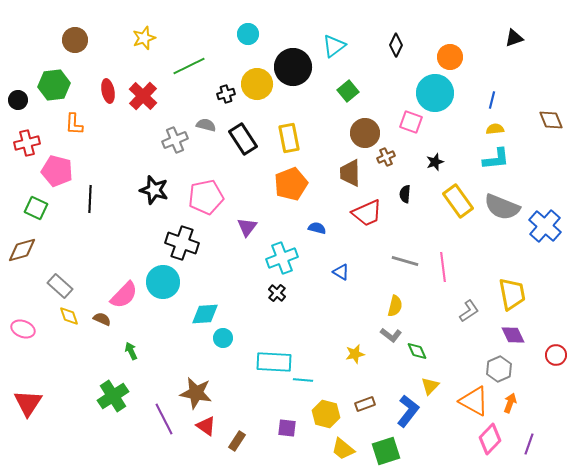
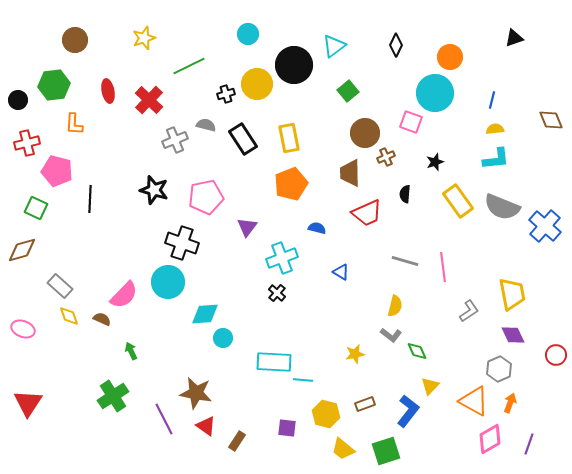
black circle at (293, 67): moved 1 px right, 2 px up
red cross at (143, 96): moved 6 px right, 4 px down
cyan circle at (163, 282): moved 5 px right
pink diamond at (490, 439): rotated 16 degrees clockwise
